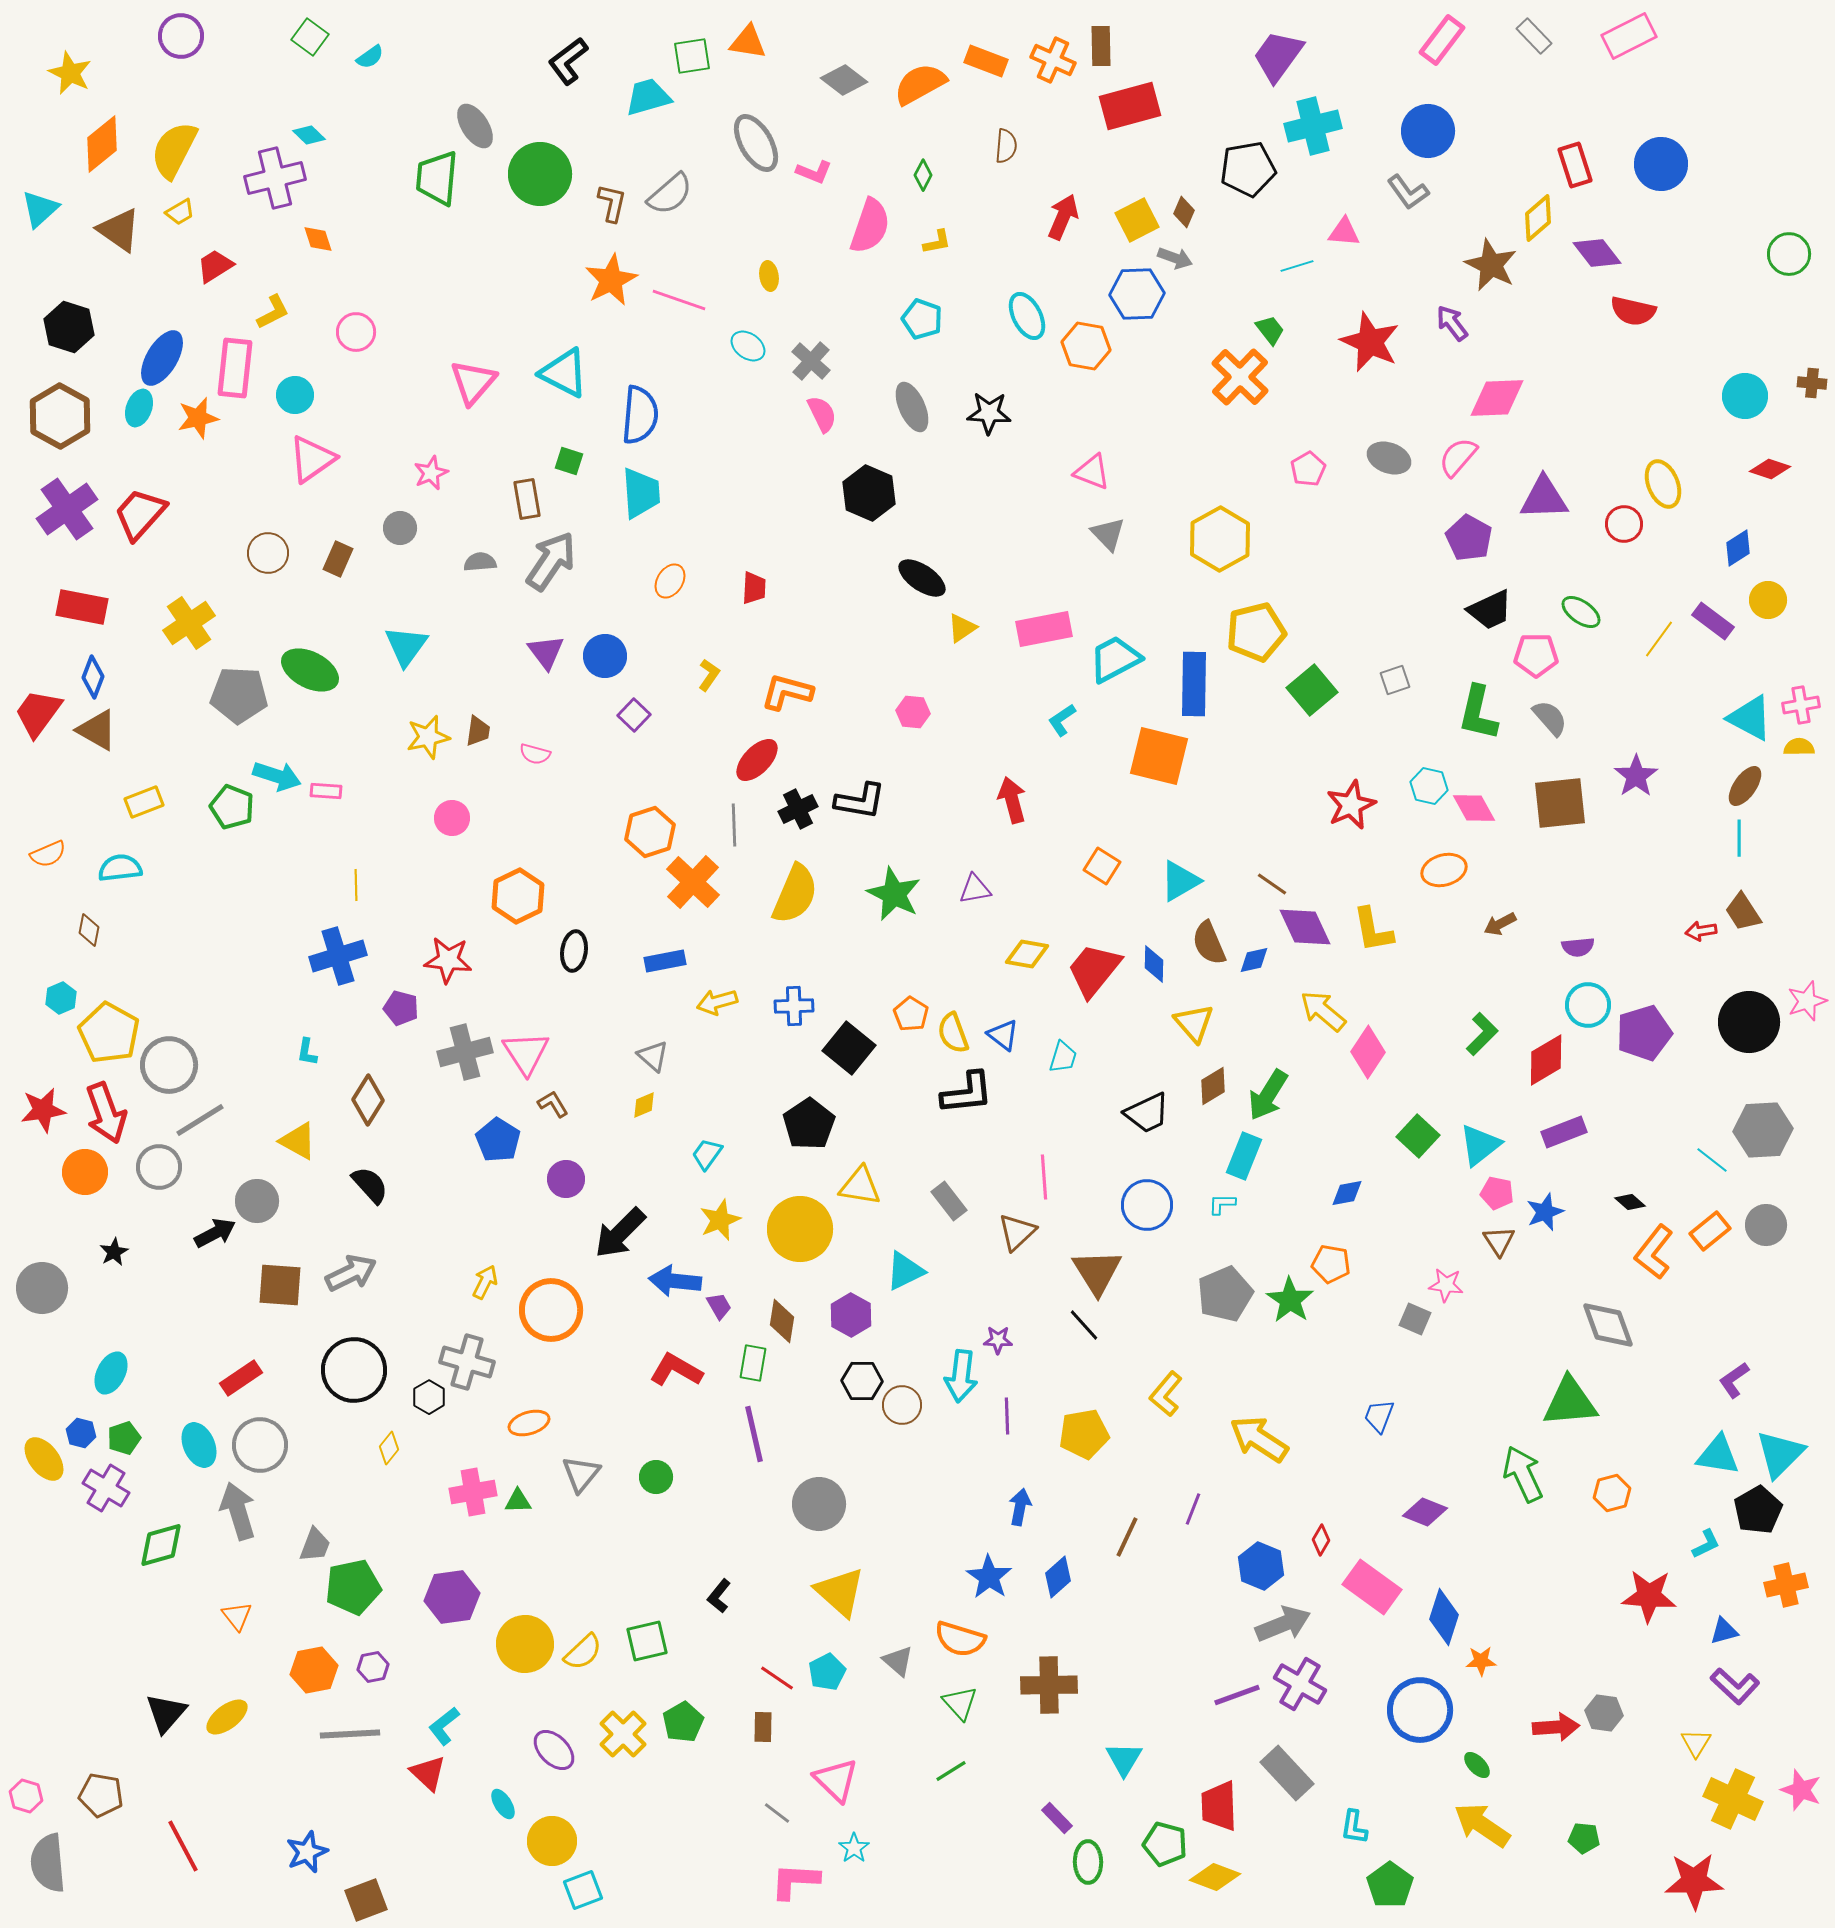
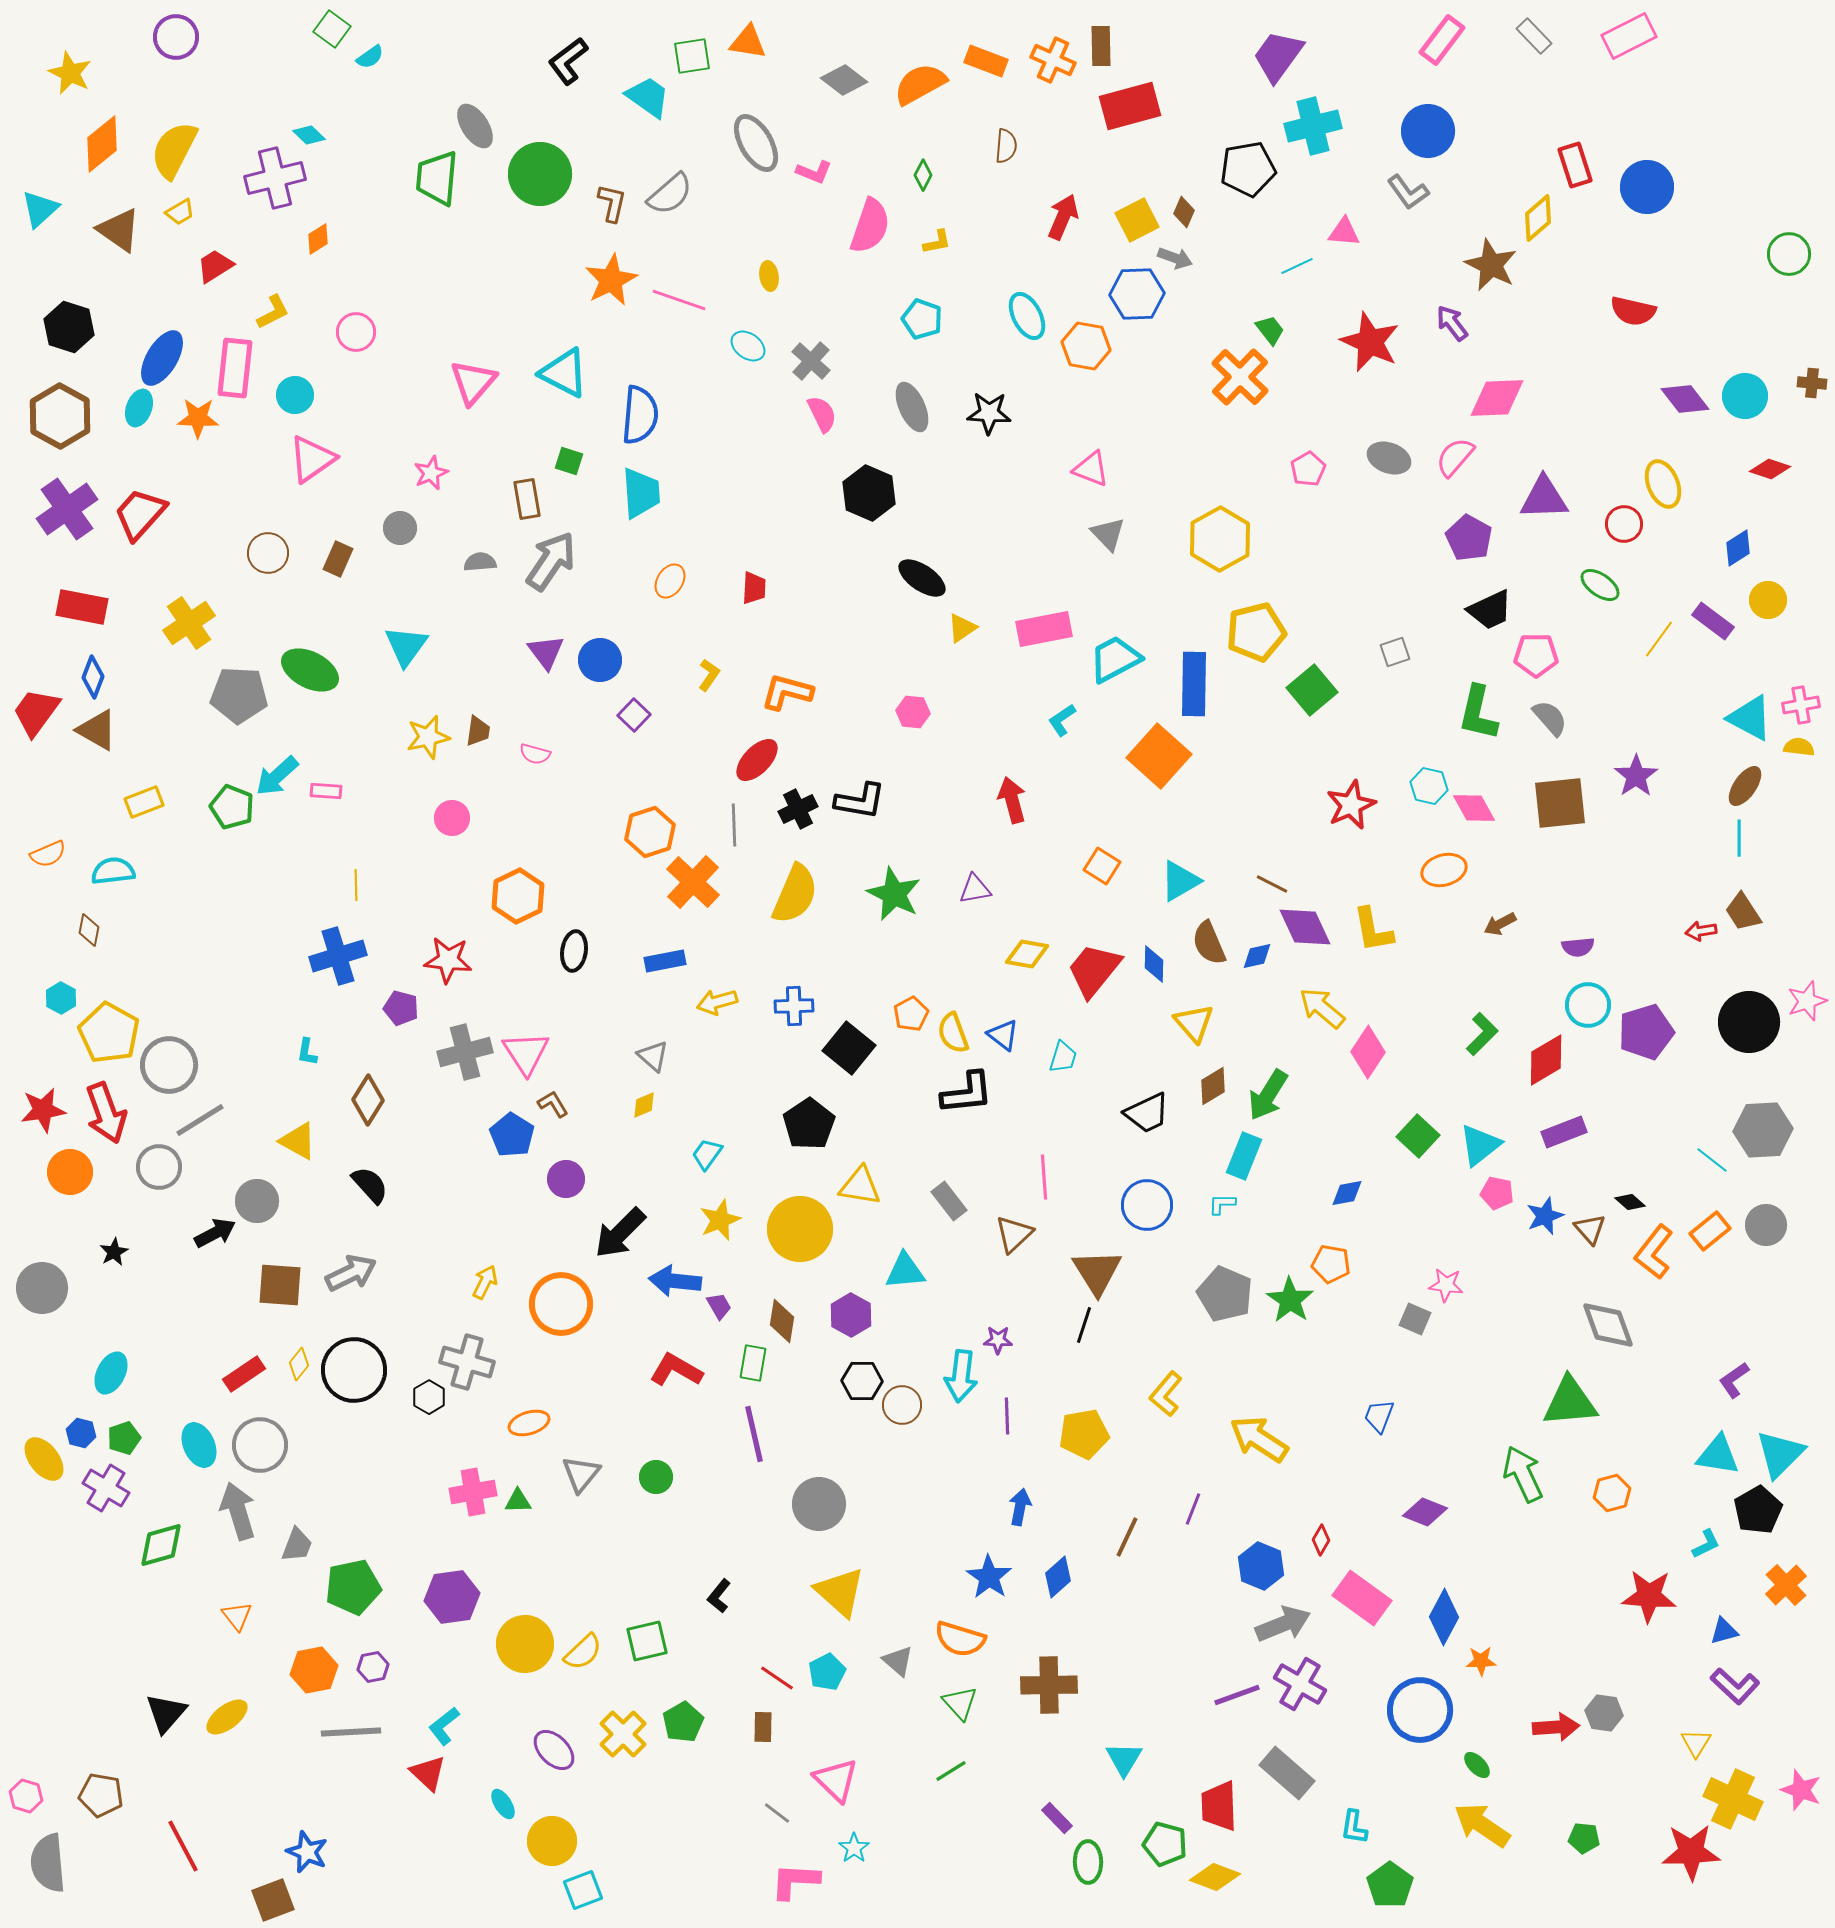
purple circle at (181, 36): moved 5 px left, 1 px down
green square at (310, 37): moved 22 px right, 8 px up
cyan trapezoid at (648, 97): rotated 51 degrees clockwise
blue circle at (1661, 164): moved 14 px left, 23 px down
orange diamond at (318, 239): rotated 76 degrees clockwise
purple diamond at (1597, 253): moved 88 px right, 146 px down
cyan line at (1297, 266): rotated 8 degrees counterclockwise
orange star at (198, 418): rotated 15 degrees clockwise
pink semicircle at (1458, 457): moved 3 px left
pink triangle at (1092, 472): moved 1 px left, 3 px up
green ellipse at (1581, 612): moved 19 px right, 27 px up
blue circle at (605, 656): moved 5 px left, 4 px down
gray square at (1395, 680): moved 28 px up
red trapezoid at (38, 713): moved 2 px left, 1 px up
yellow semicircle at (1799, 747): rotated 8 degrees clockwise
orange square at (1159, 756): rotated 28 degrees clockwise
cyan arrow at (277, 776): rotated 120 degrees clockwise
cyan semicircle at (120, 868): moved 7 px left, 3 px down
brown line at (1272, 884): rotated 8 degrees counterclockwise
blue diamond at (1254, 960): moved 3 px right, 4 px up
cyan hexagon at (61, 998): rotated 8 degrees counterclockwise
yellow arrow at (1323, 1011): moved 1 px left, 3 px up
orange pentagon at (911, 1014): rotated 12 degrees clockwise
purple pentagon at (1644, 1033): moved 2 px right, 1 px up
blue pentagon at (498, 1140): moved 14 px right, 5 px up
orange circle at (85, 1172): moved 15 px left
blue star at (1545, 1212): moved 4 px down
brown triangle at (1017, 1232): moved 3 px left, 2 px down
brown triangle at (1499, 1241): moved 91 px right, 12 px up; rotated 8 degrees counterclockwise
cyan triangle at (905, 1271): rotated 21 degrees clockwise
gray pentagon at (1225, 1294): rotated 26 degrees counterclockwise
orange circle at (551, 1310): moved 10 px right, 6 px up
black line at (1084, 1325): rotated 60 degrees clockwise
red rectangle at (241, 1378): moved 3 px right, 4 px up
yellow diamond at (389, 1448): moved 90 px left, 84 px up
gray trapezoid at (315, 1545): moved 18 px left
orange cross at (1786, 1585): rotated 30 degrees counterclockwise
pink rectangle at (1372, 1587): moved 10 px left, 11 px down
blue diamond at (1444, 1617): rotated 10 degrees clockwise
gray line at (350, 1734): moved 1 px right, 2 px up
gray rectangle at (1287, 1773): rotated 6 degrees counterclockwise
blue star at (307, 1852): rotated 27 degrees counterclockwise
red star at (1694, 1881): moved 3 px left, 29 px up
brown square at (366, 1900): moved 93 px left
